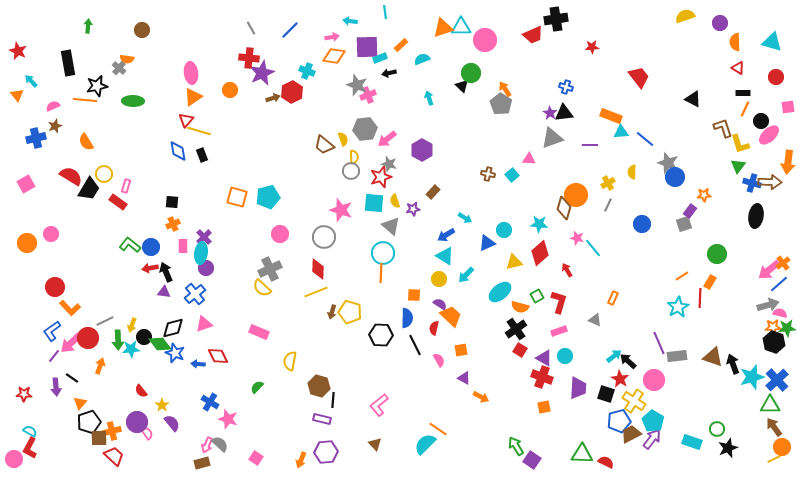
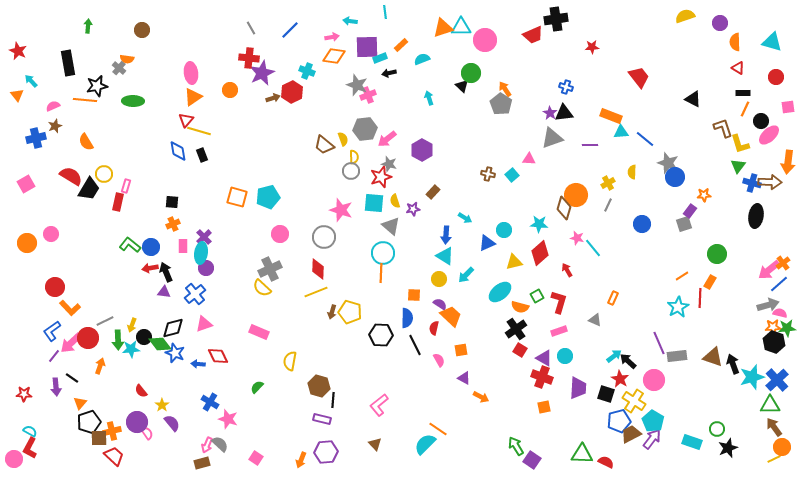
red rectangle at (118, 202): rotated 66 degrees clockwise
blue arrow at (446, 235): rotated 54 degrees counterclockwise
